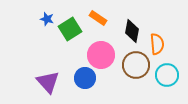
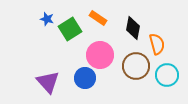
black diamond: moved 1 px right, 3 px up
orange semicircle: rotated 10 degrees counterclockwise
pink circle: moved 1 px left
brown circle: moved 1 px down
